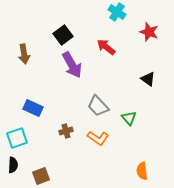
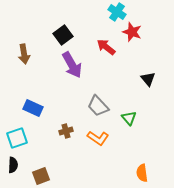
red star: moved 17 px left
black triangle: rotated 14 degrees clockwise
orange semicircle: moved 2 px down
